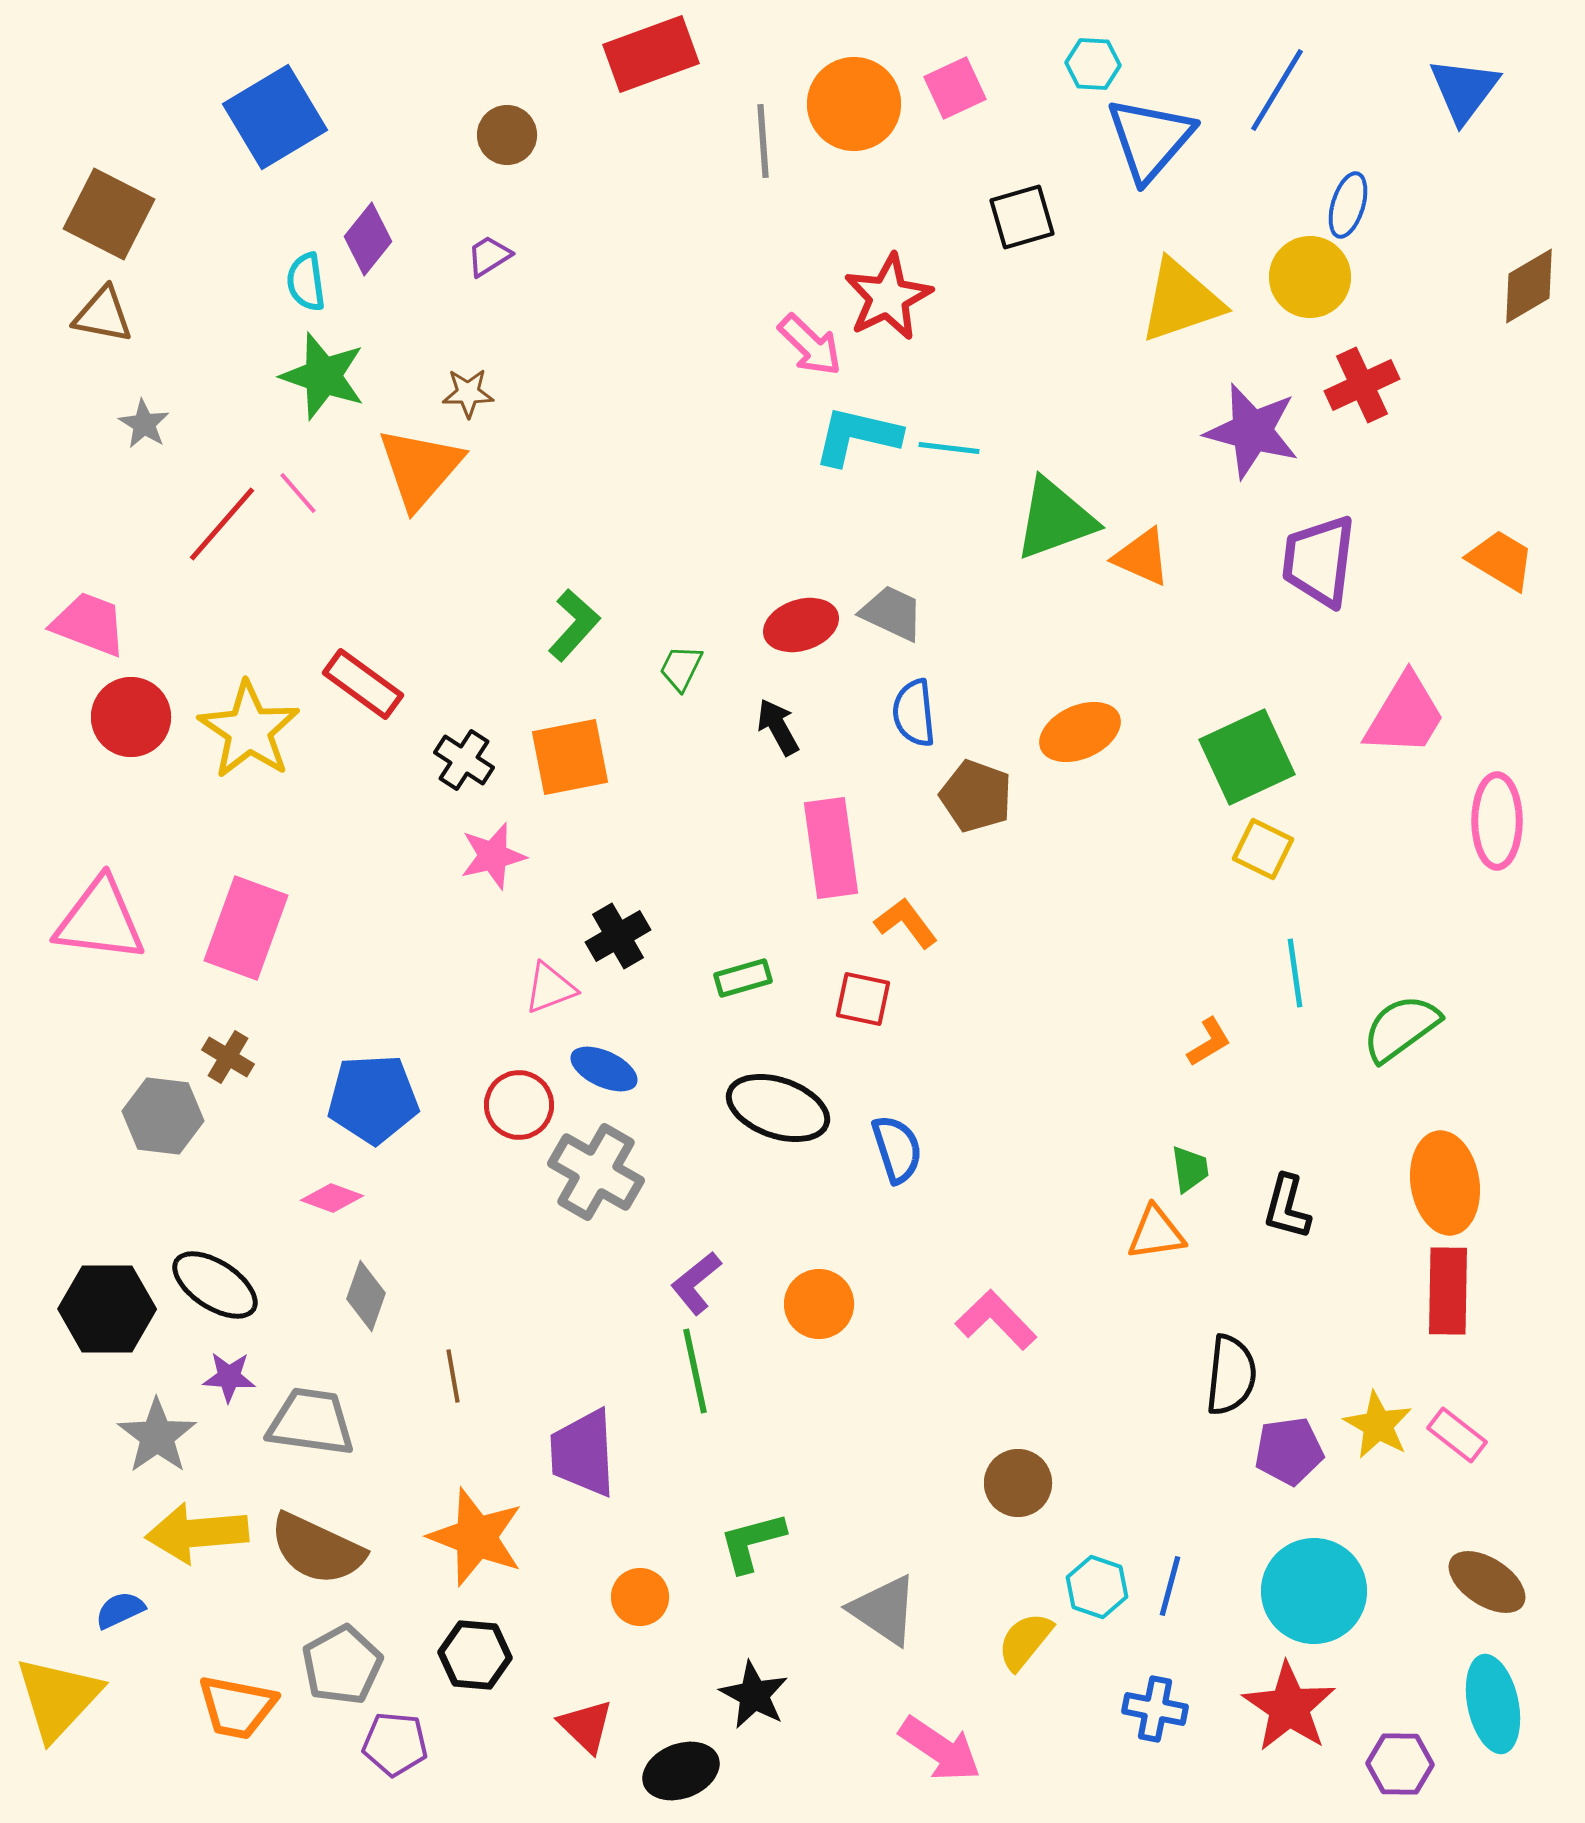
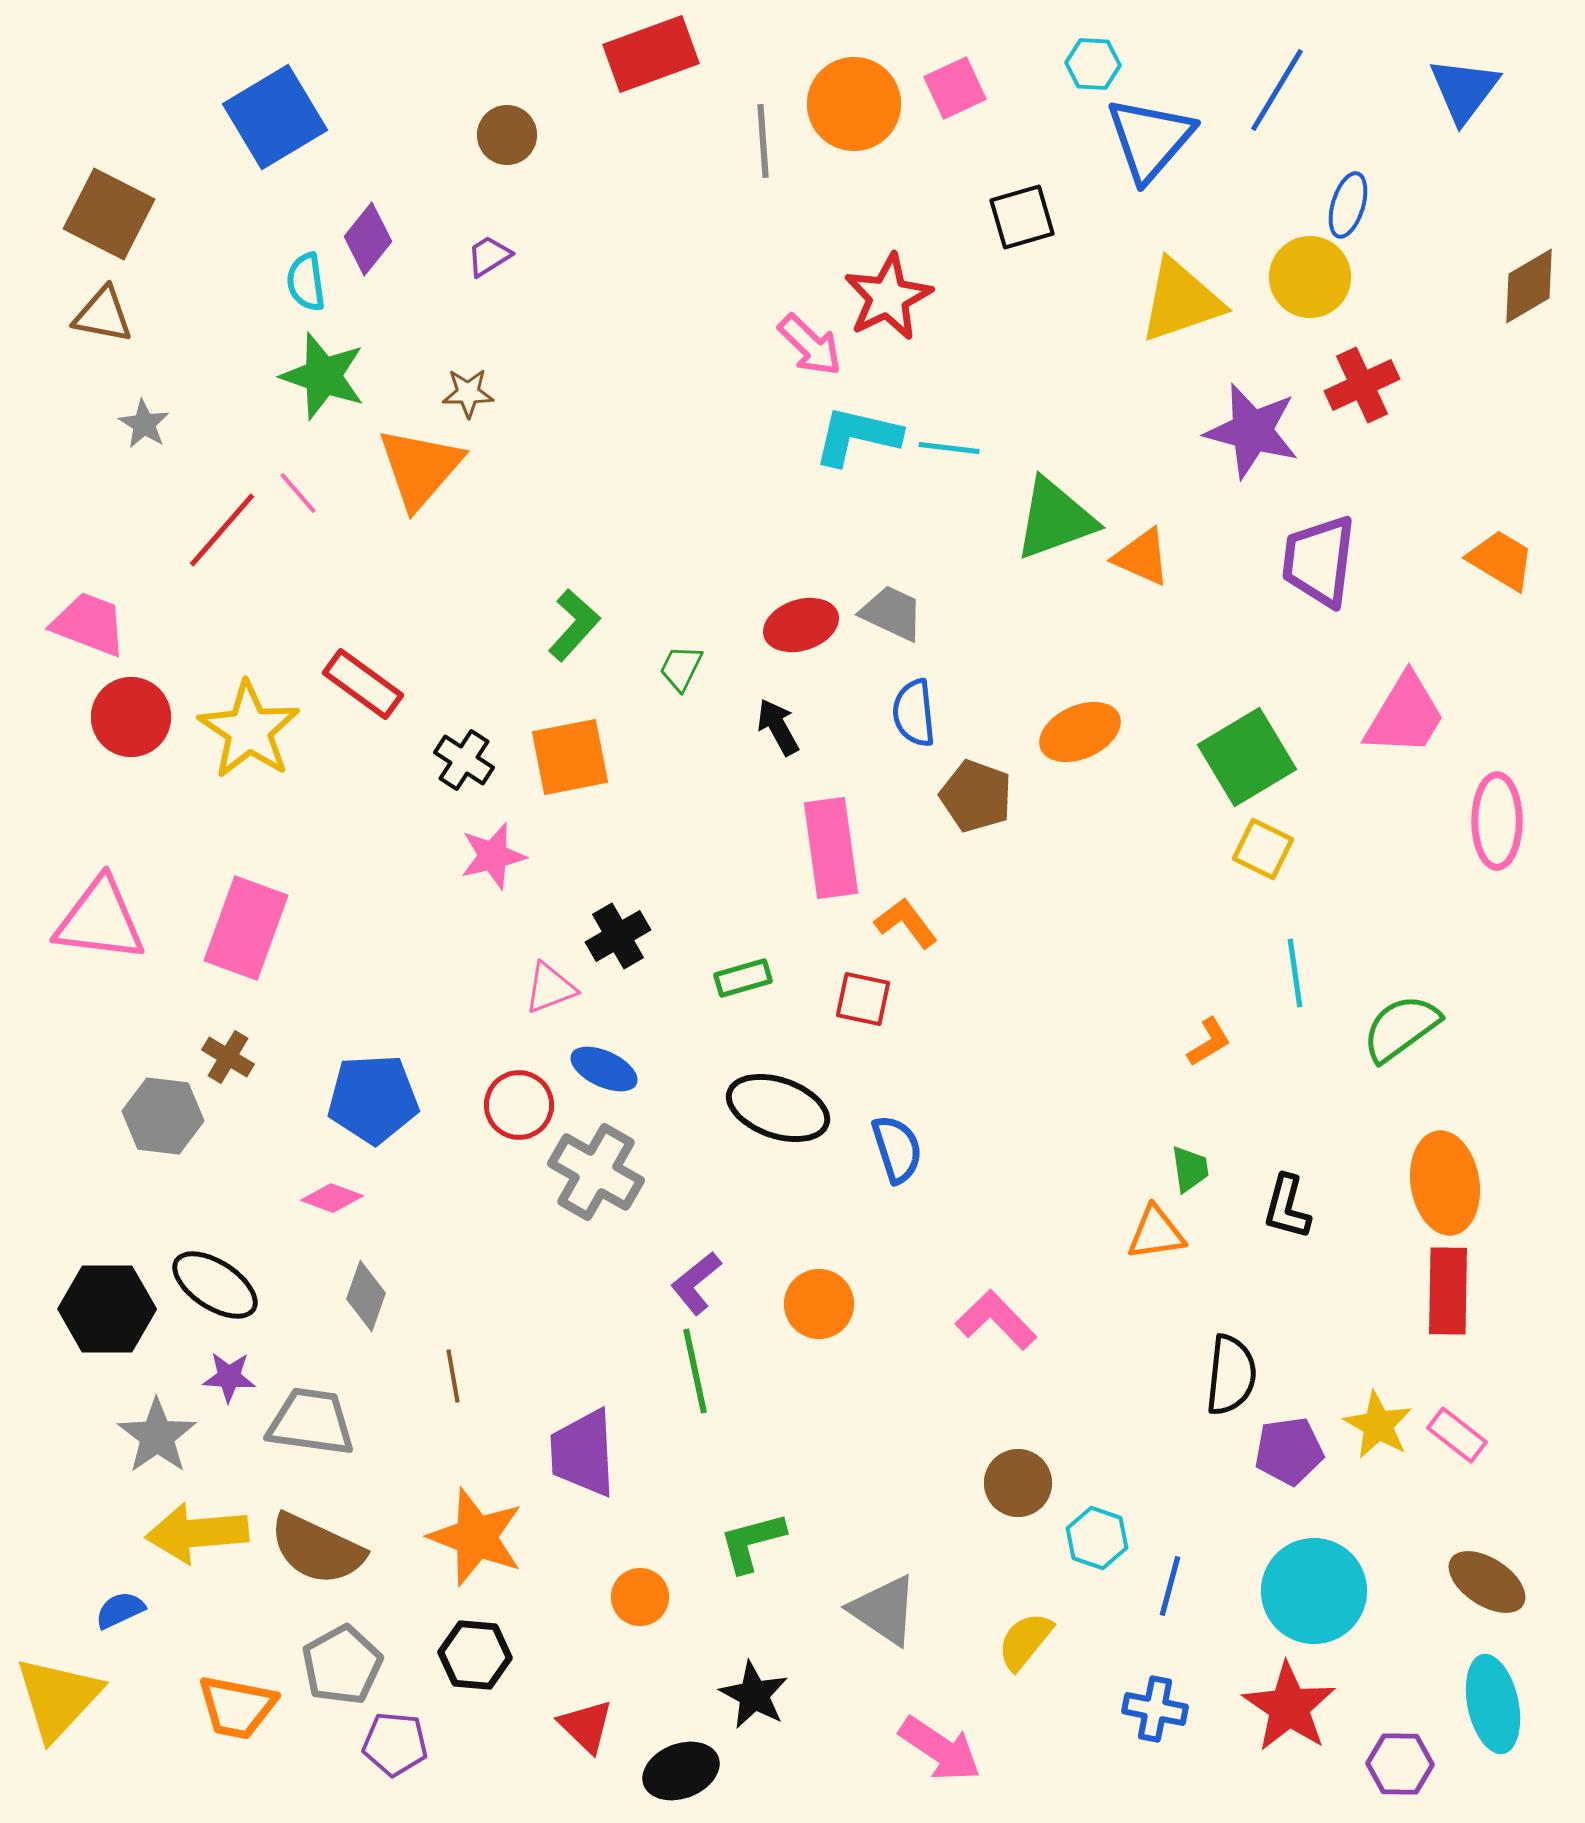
red line at (222, 524): moved 6 px down
green square at (1247, 757): rotated 6 degrees counterclockwise
cyan hexagon at (1097, 1587): moved 49 px up
